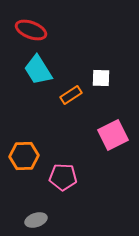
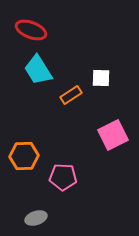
gray ellipse: moved 2 px up
